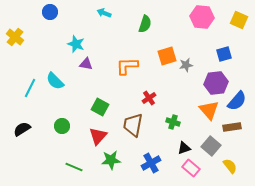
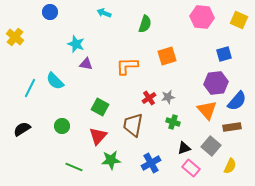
gray star: moved 18 px left, 32 px down
orange triangle: moved 2 px left
yellow semicircle: rotated 63 degrees clockwise
